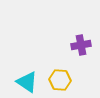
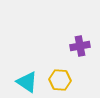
purple cross: moved 1 px left, 1 px down
